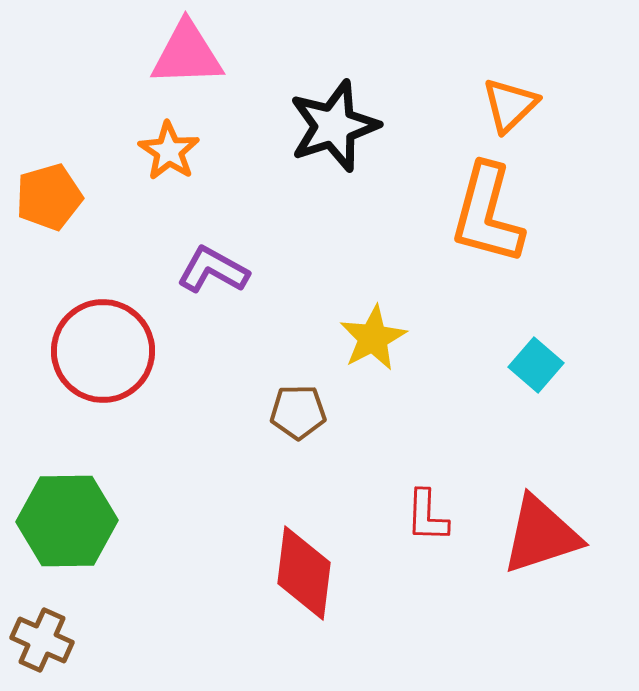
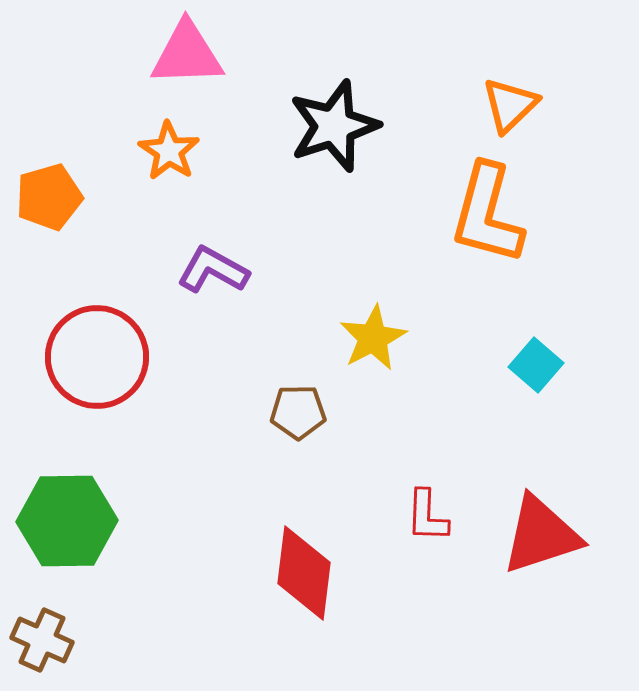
red circle: moved 6 px left, 6 px down
